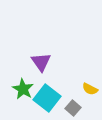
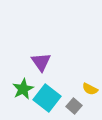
green star: rotated 15 degrees clockwise
gray square: moved 1 px right, 2 px up
